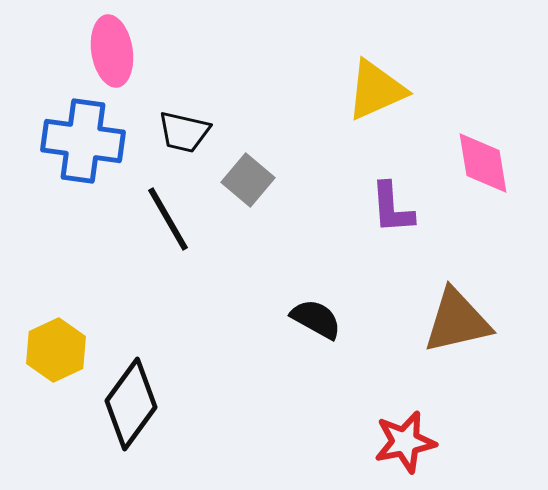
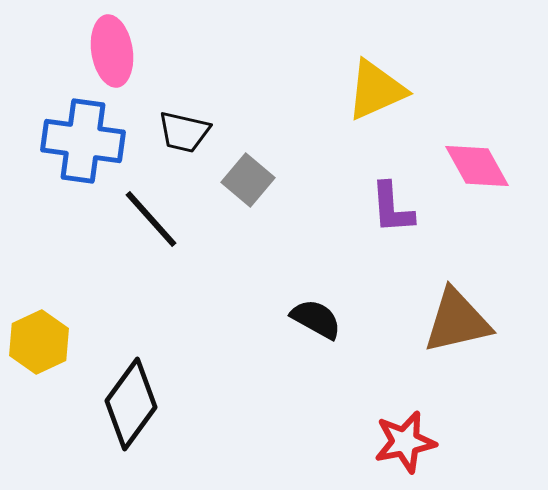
pink diamond: moved 6 px left, 3 px down; rotated 20 degrees counterclockwise
black line: moved 17 px left; rotated 12 degrees counterclockwise
yellow hexagon: moved 17 px left, 8 px up
